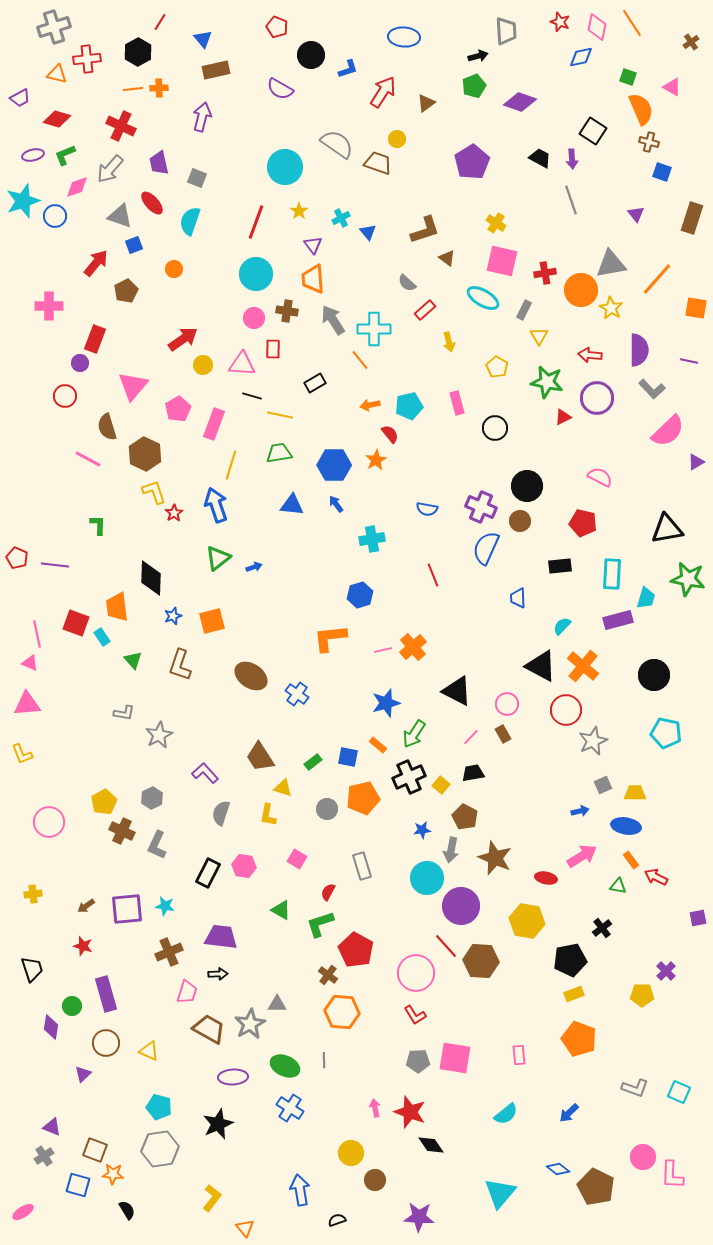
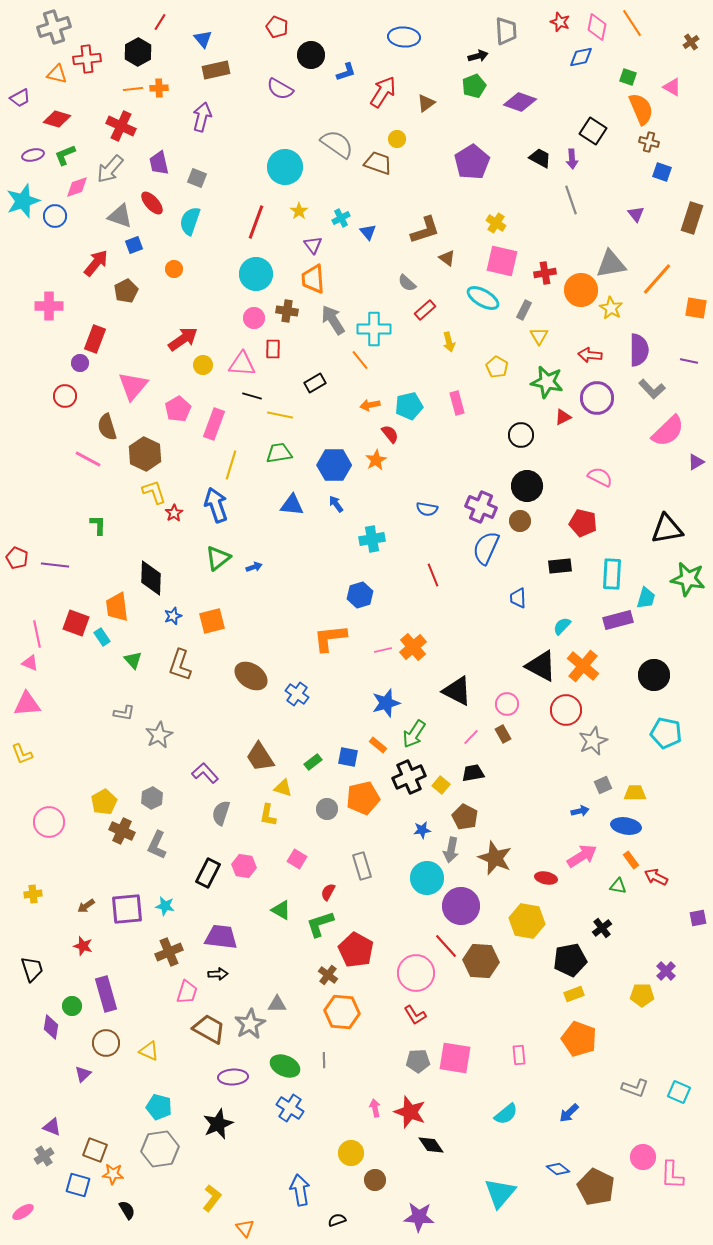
blue L-shape at (348, 69): moved 2 px left, 3 px down
black circle at (495, 428): moved 26 px right, 7 px down
